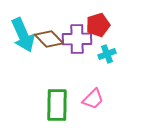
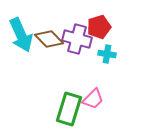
red pentagon: moved 1 px right, 2 px down
cyan arrow: moved 2 px left
purple cross: rotated 16 degrees clockwise
cyan cross: rotated 30 degrees clockwise
green rectangle: moved 12 px right, 4 px down; rotated 16 degrees clockwise
